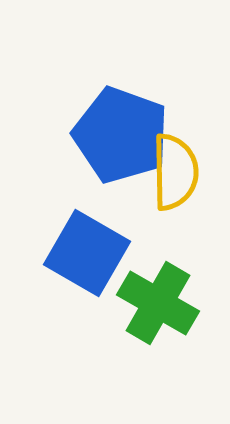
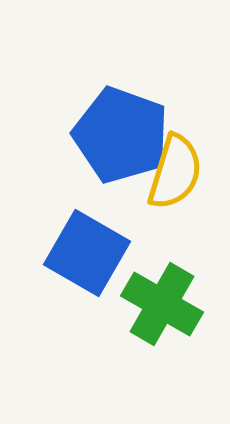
yellow semicircle: rotated 18 degrees clockwise
green cross: moved 4 px right, 1 px down
